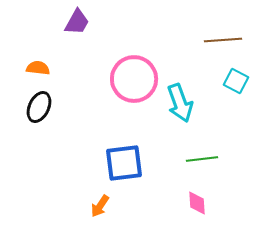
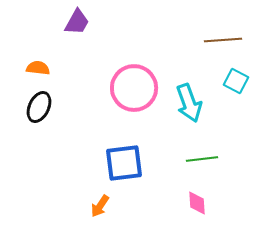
pink circle: moved 9 px down
cyan arrow: moved 9 px right
